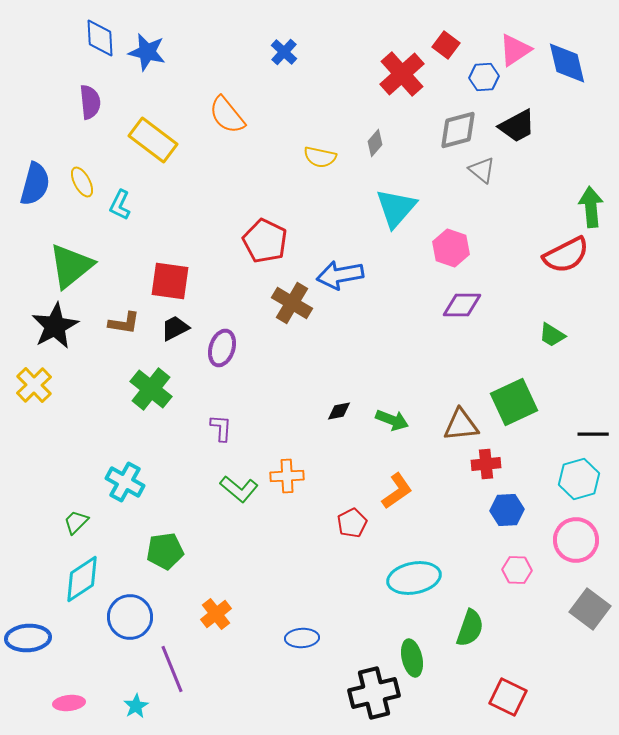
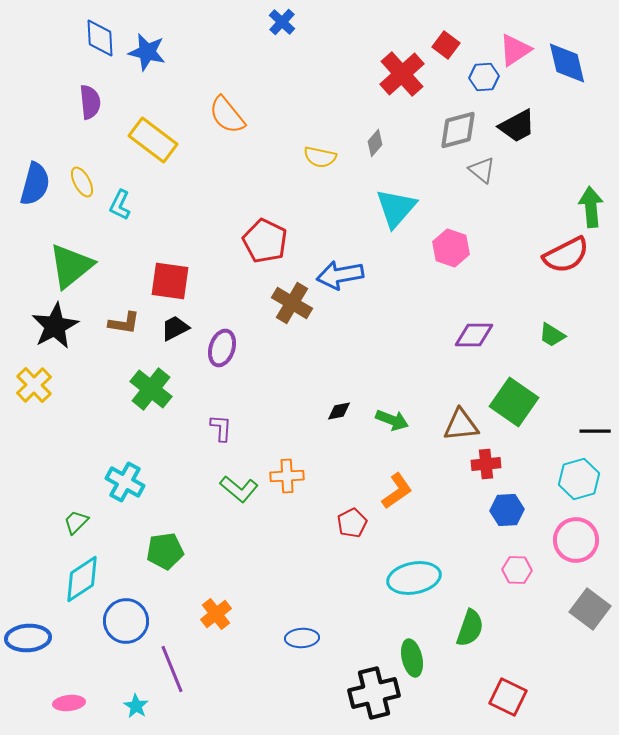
blue cross at (284, 52): moved 2 px left, 30 px up
purple diamond at (462, 305): moved 12 px right, 30 px down
green square at (514, 402): rotated 30 degrees counterclockwise
black line at (593, 434): moved 2 px right, 3 px up
blue circle at (130, 617): moved 4 px left, 4 px down
cyan star at (136, 706): rotated 10 degrees counterclockwise
